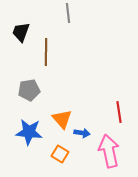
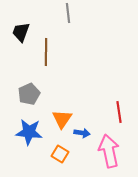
gray pentagon: moved 4 px down; rotated 15 degrees counterclockwise
orange triangle: rotated 15 degrees clockwise
